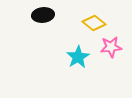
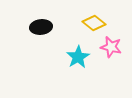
black ellipse: moved 2 px left, 12 px down
pink star: rotated 20 degrees clockwise
